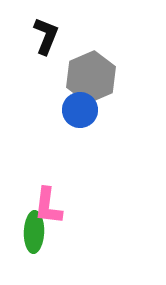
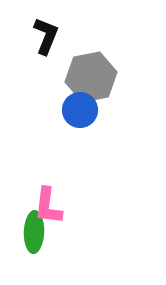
gray hexagon: rotated 12 degrees clockwise
